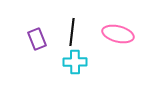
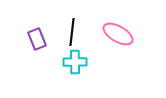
pink ellipse: rotated 16 degrees clockwise
